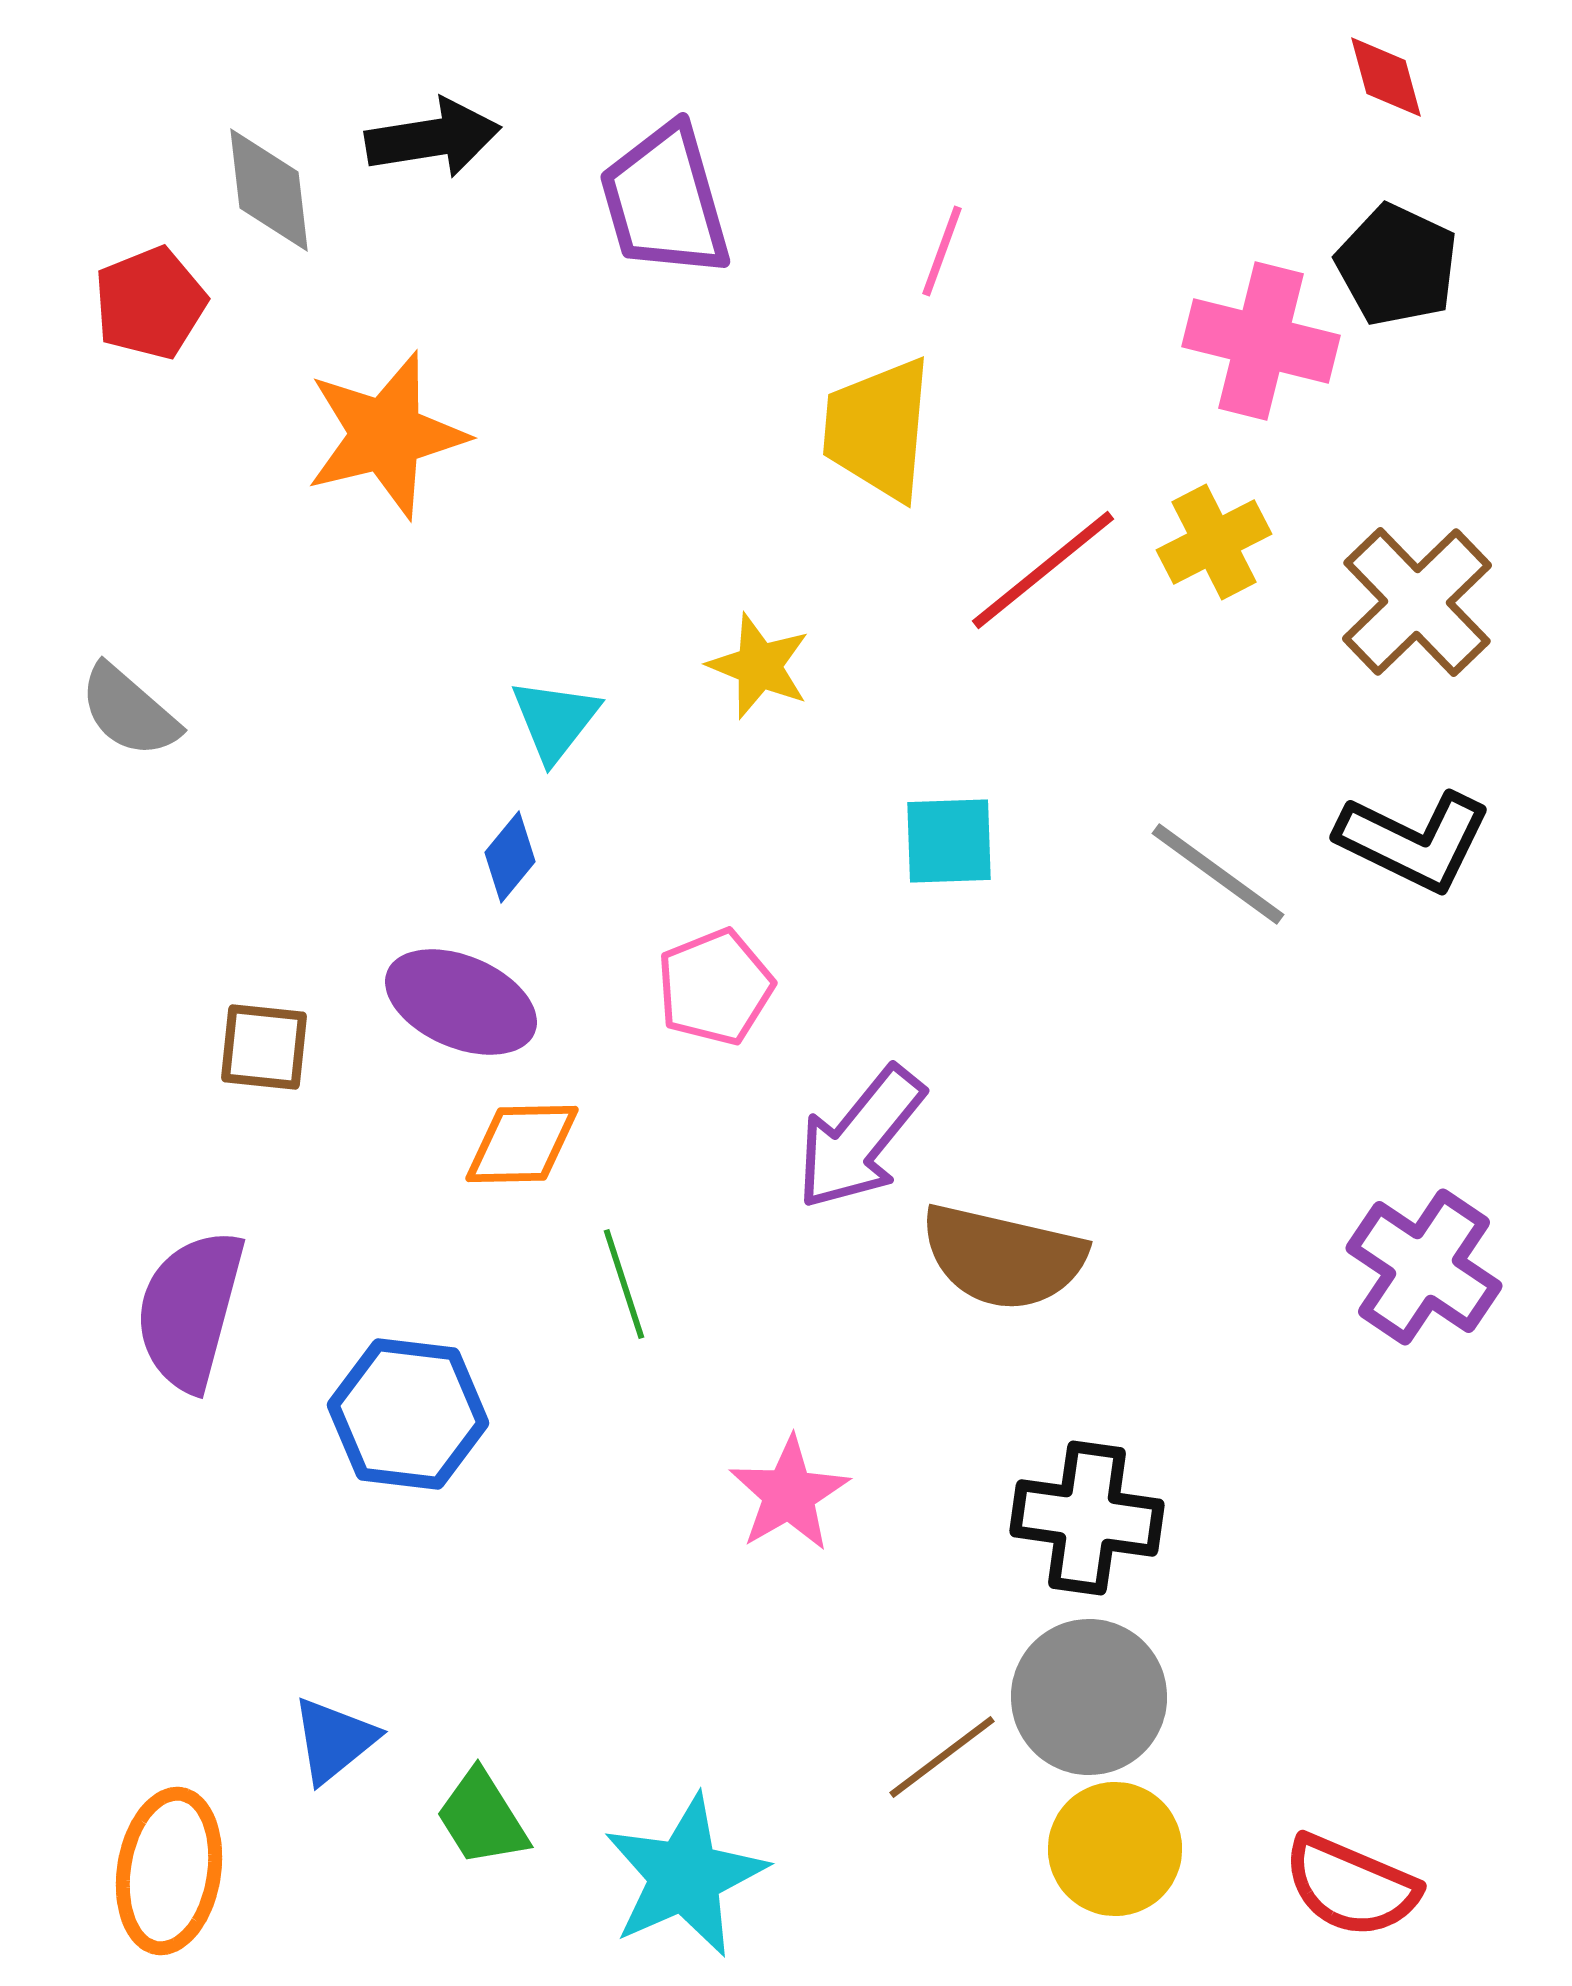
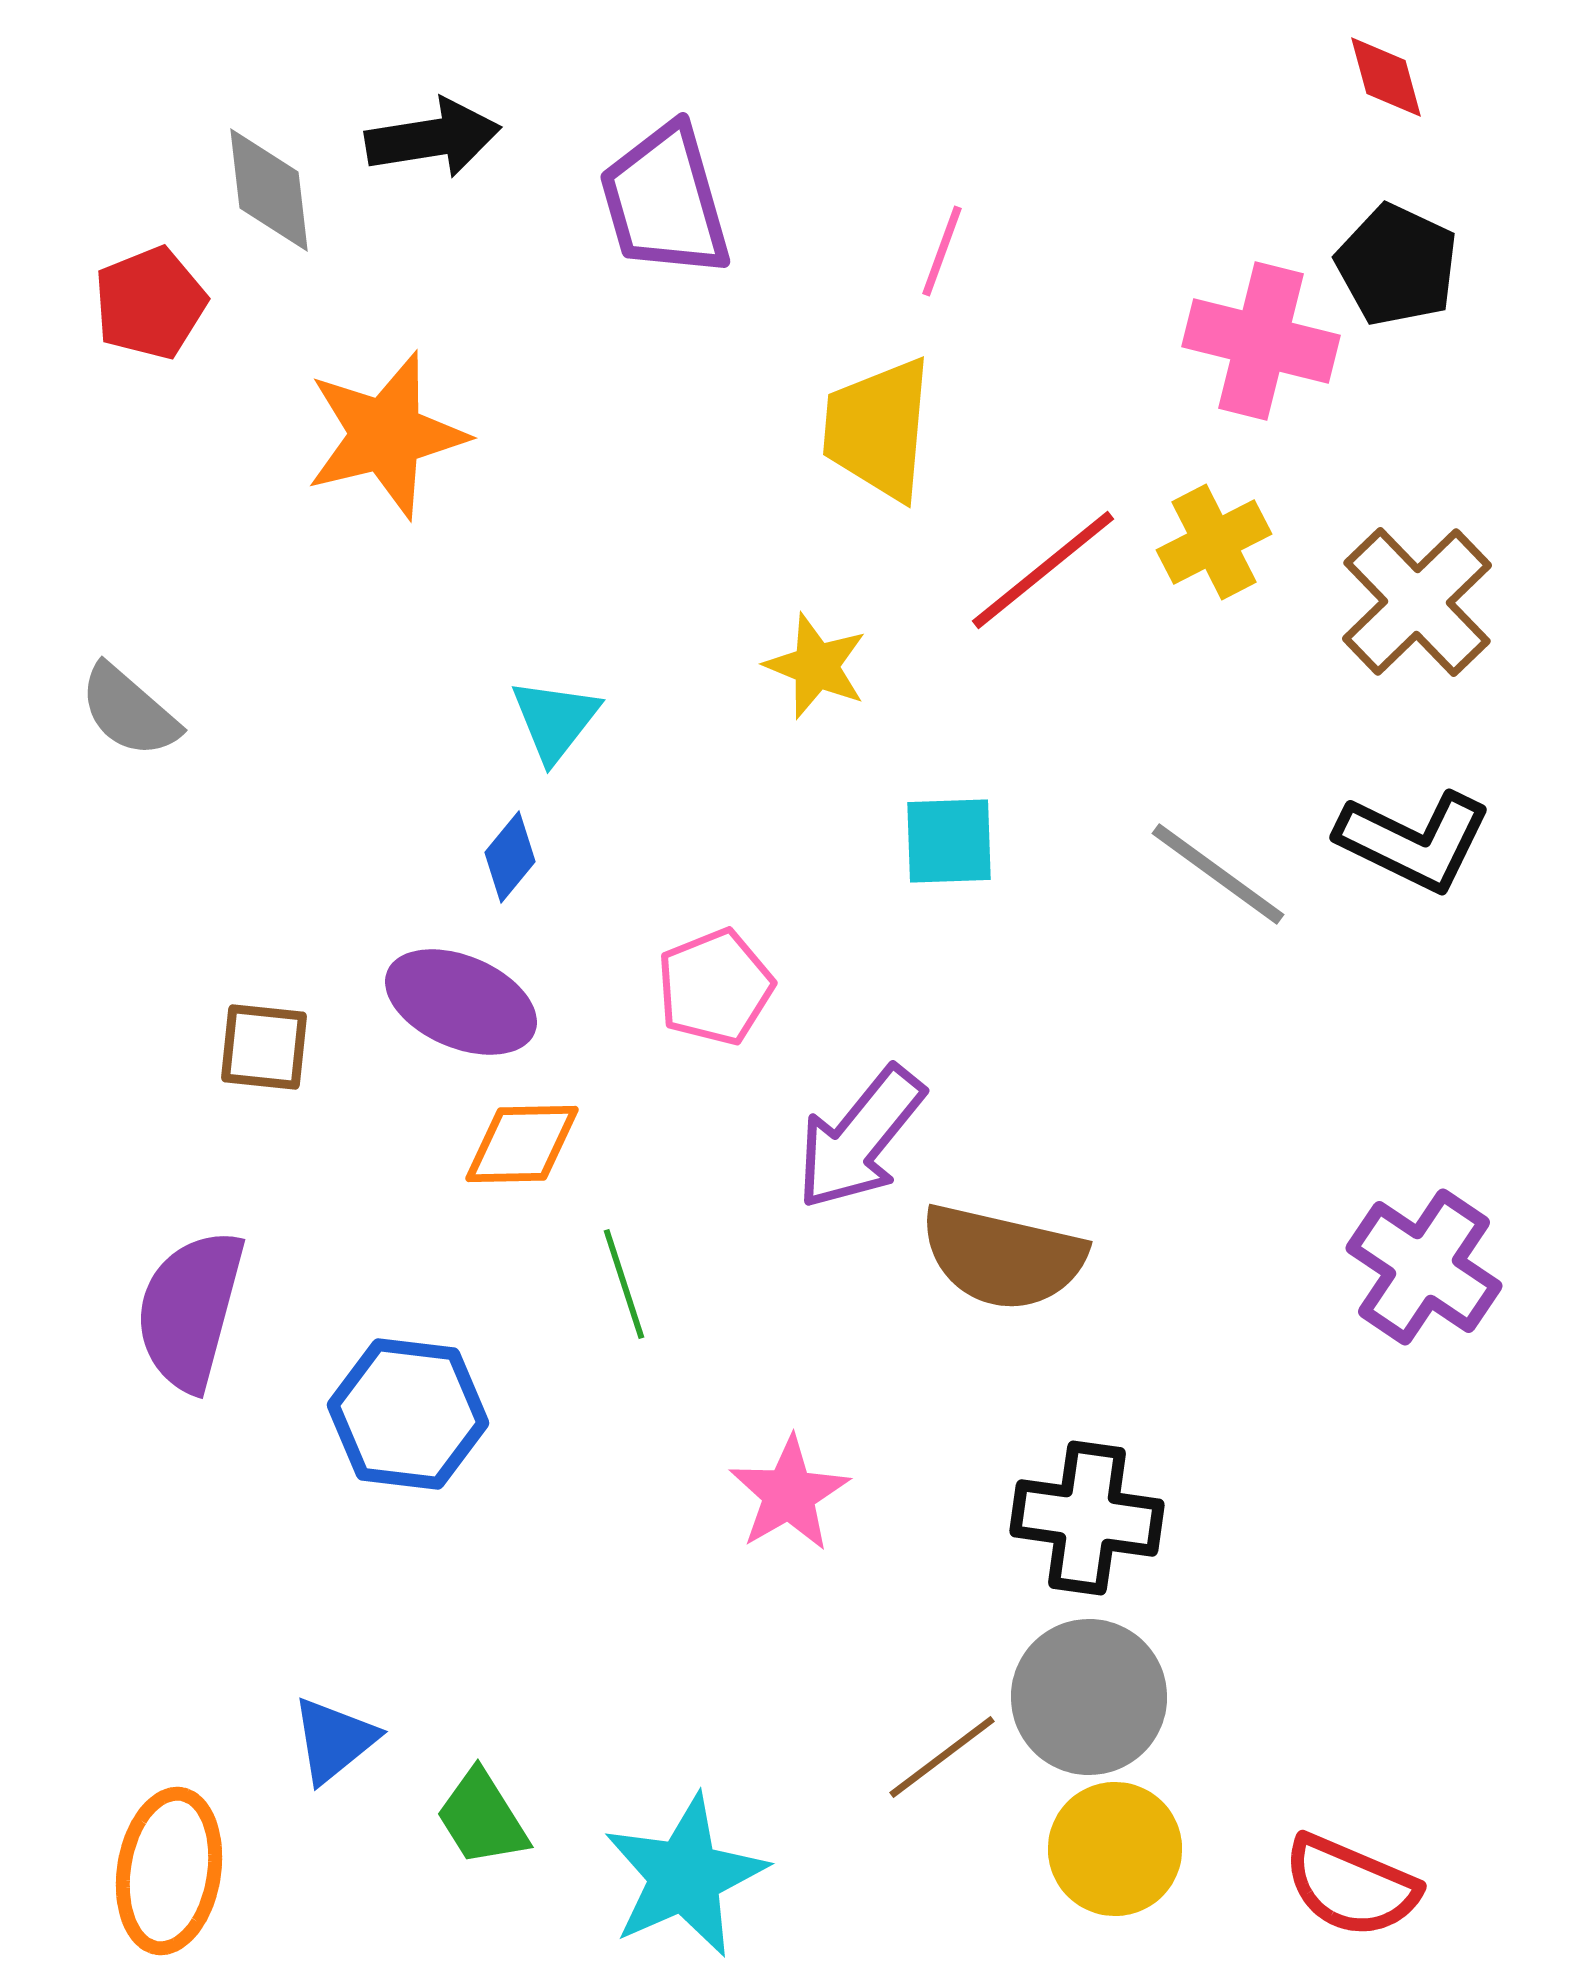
yellow star: moved 57 px right
